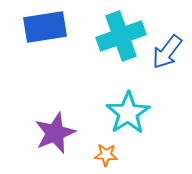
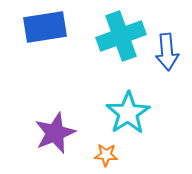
blue arrow: rotated 42 degrees counterclockwise
